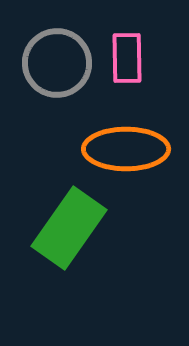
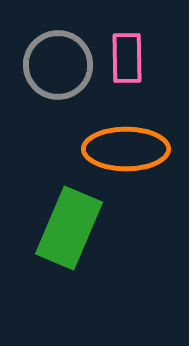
gray circle: moved 1 px right, 2 px down
green rectangle: rotated 12 degrees counterclockwise
